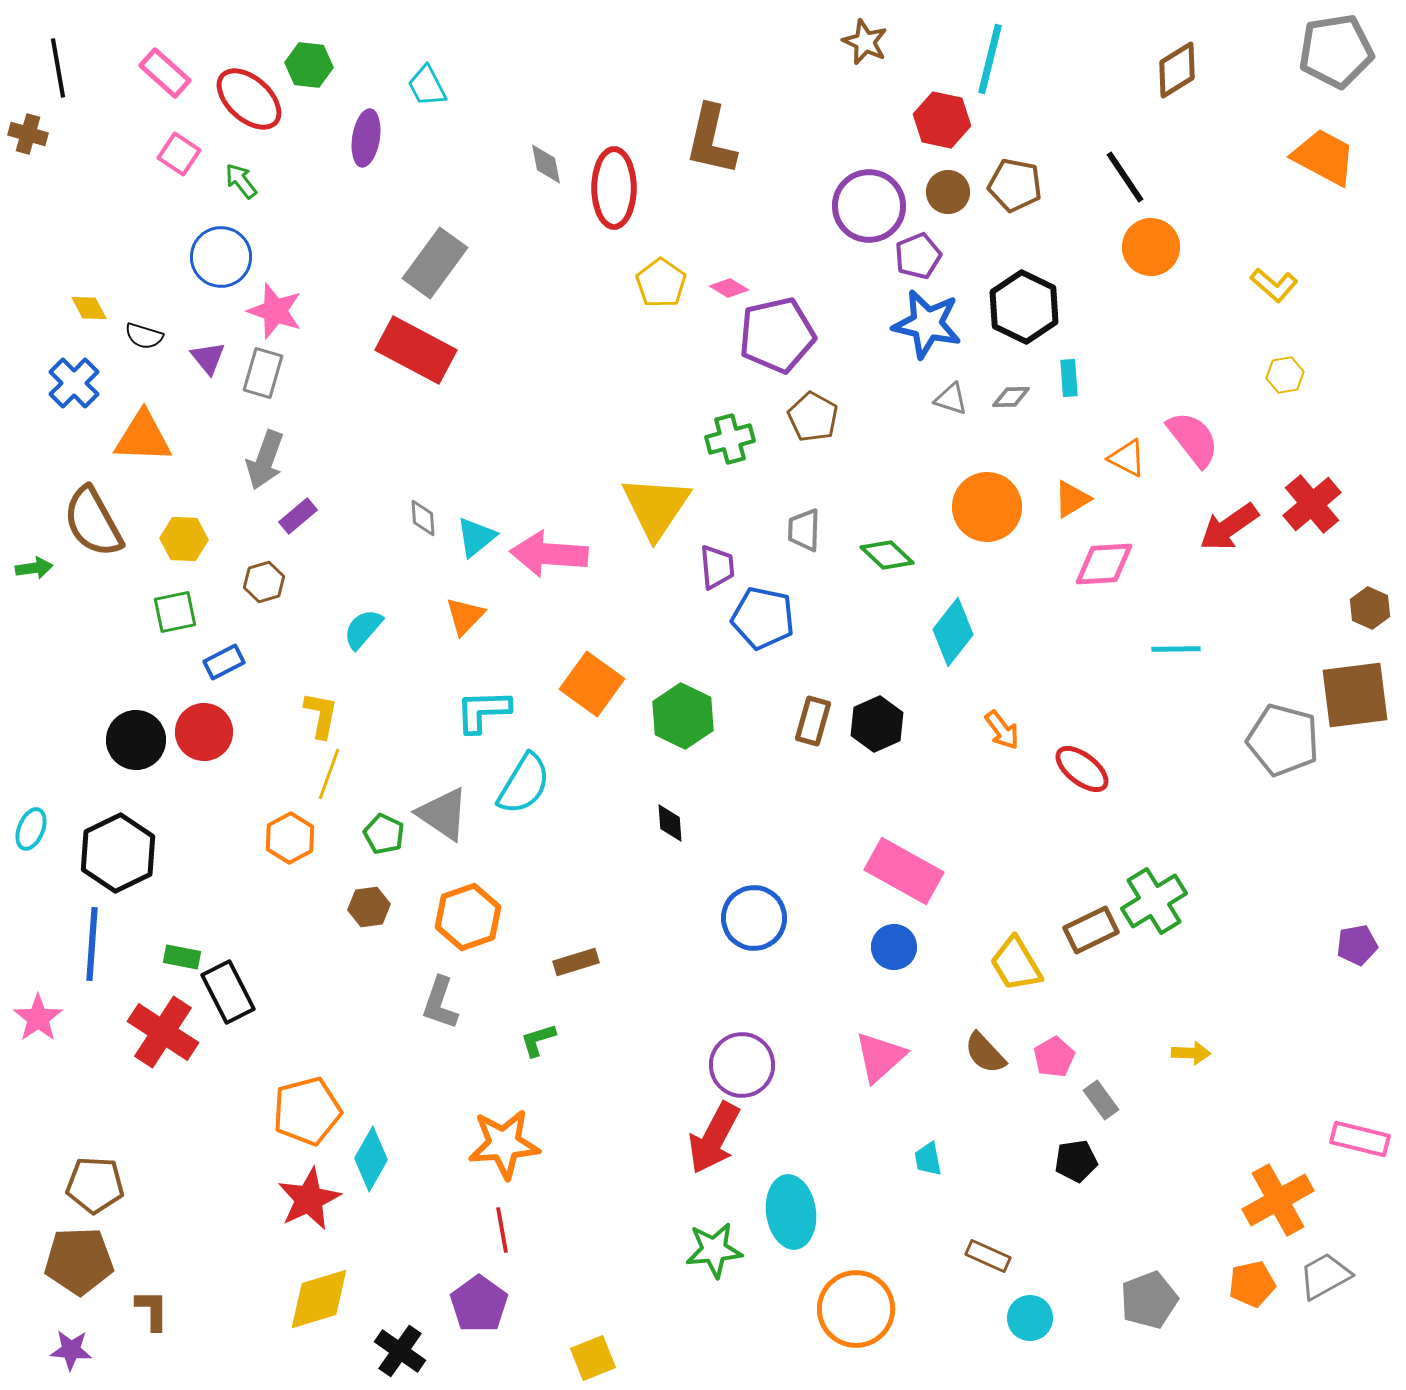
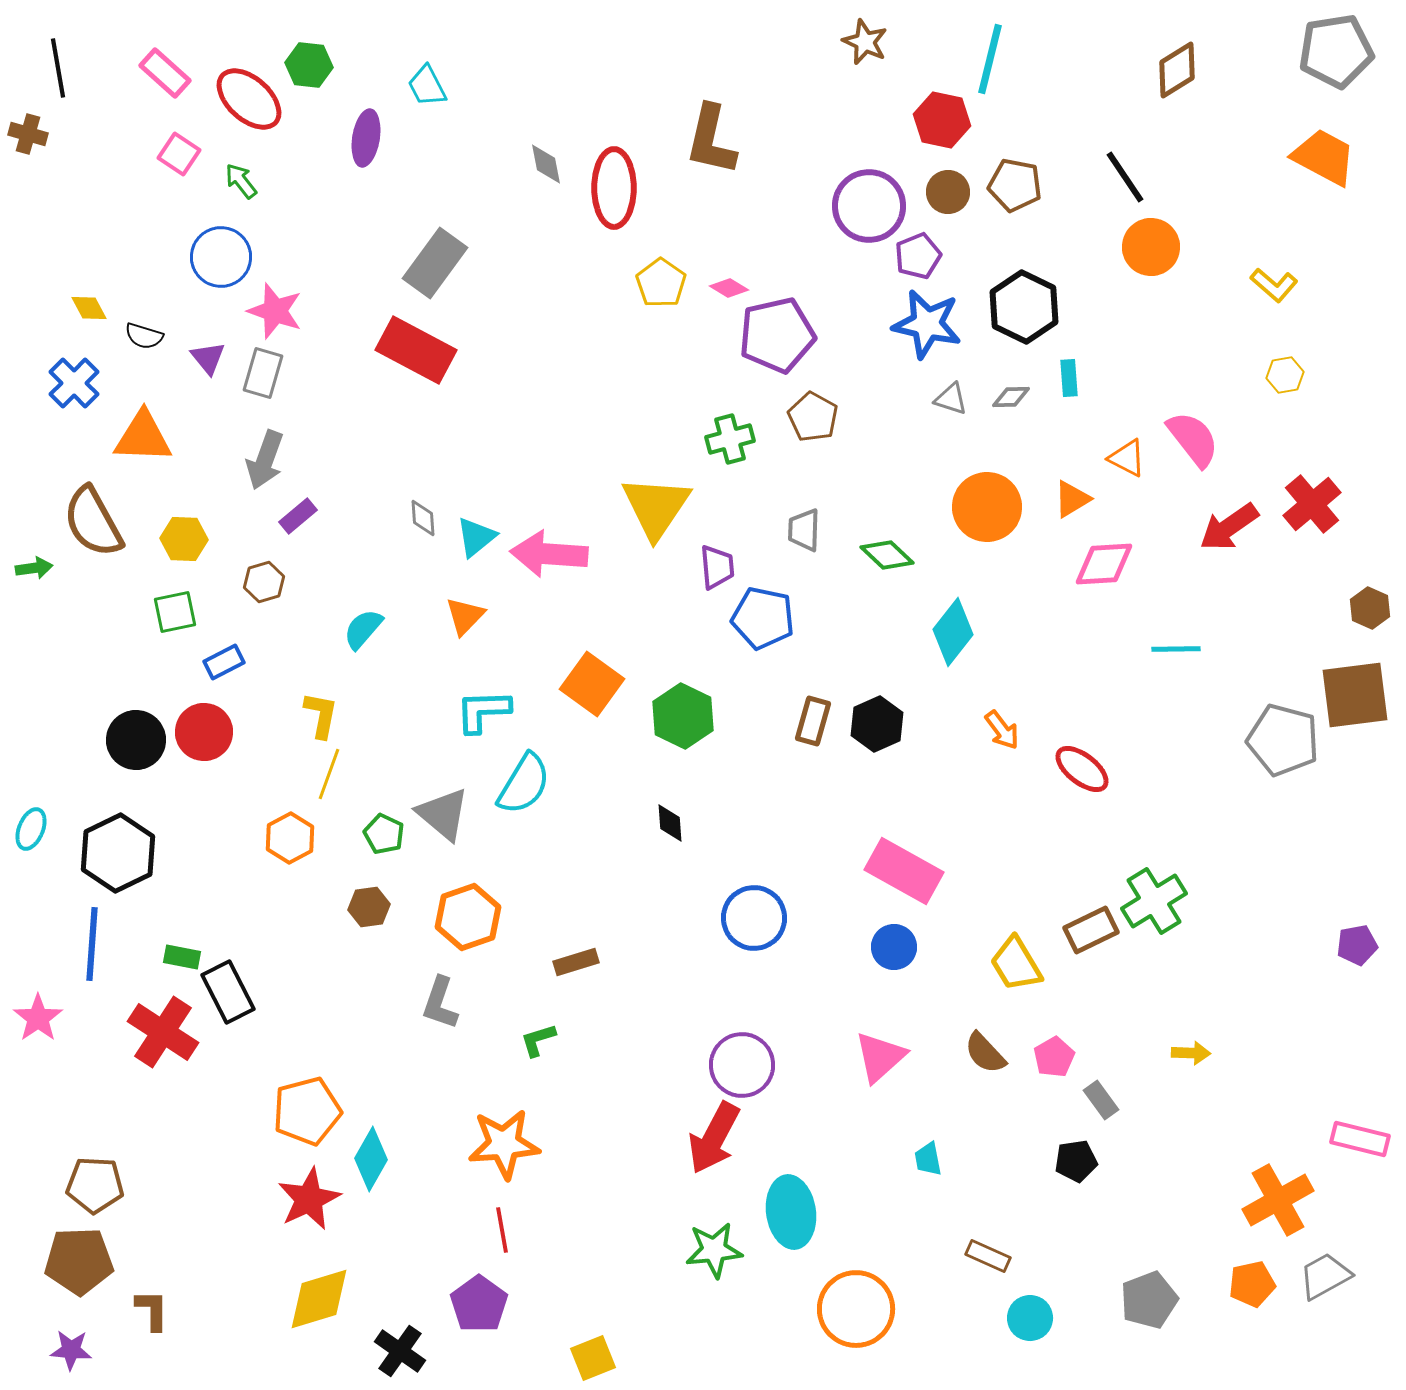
gray triangle at (443, 814): rotated 6 degrees clockwise
